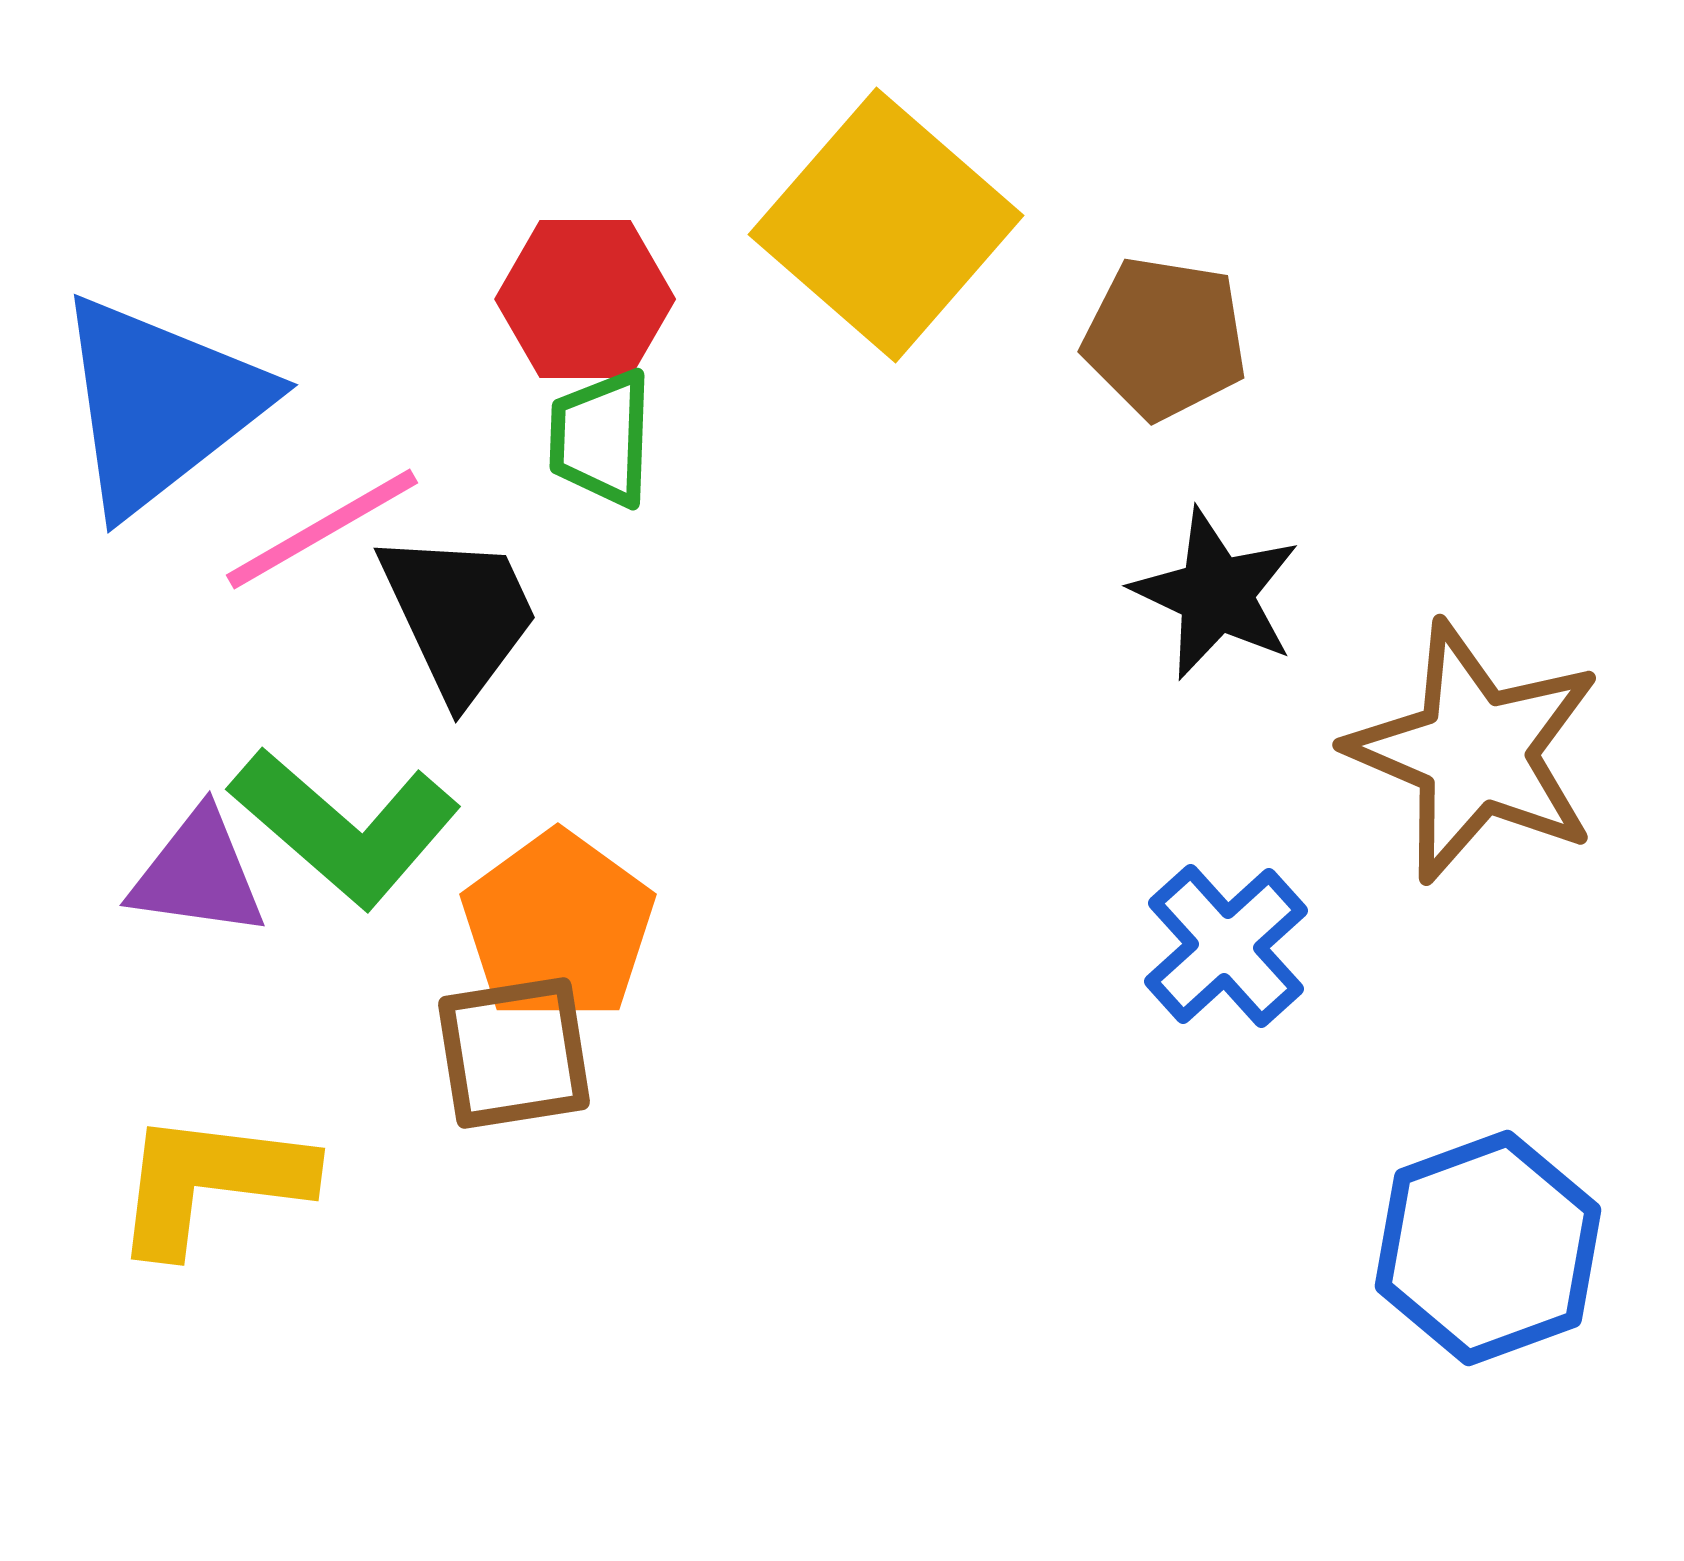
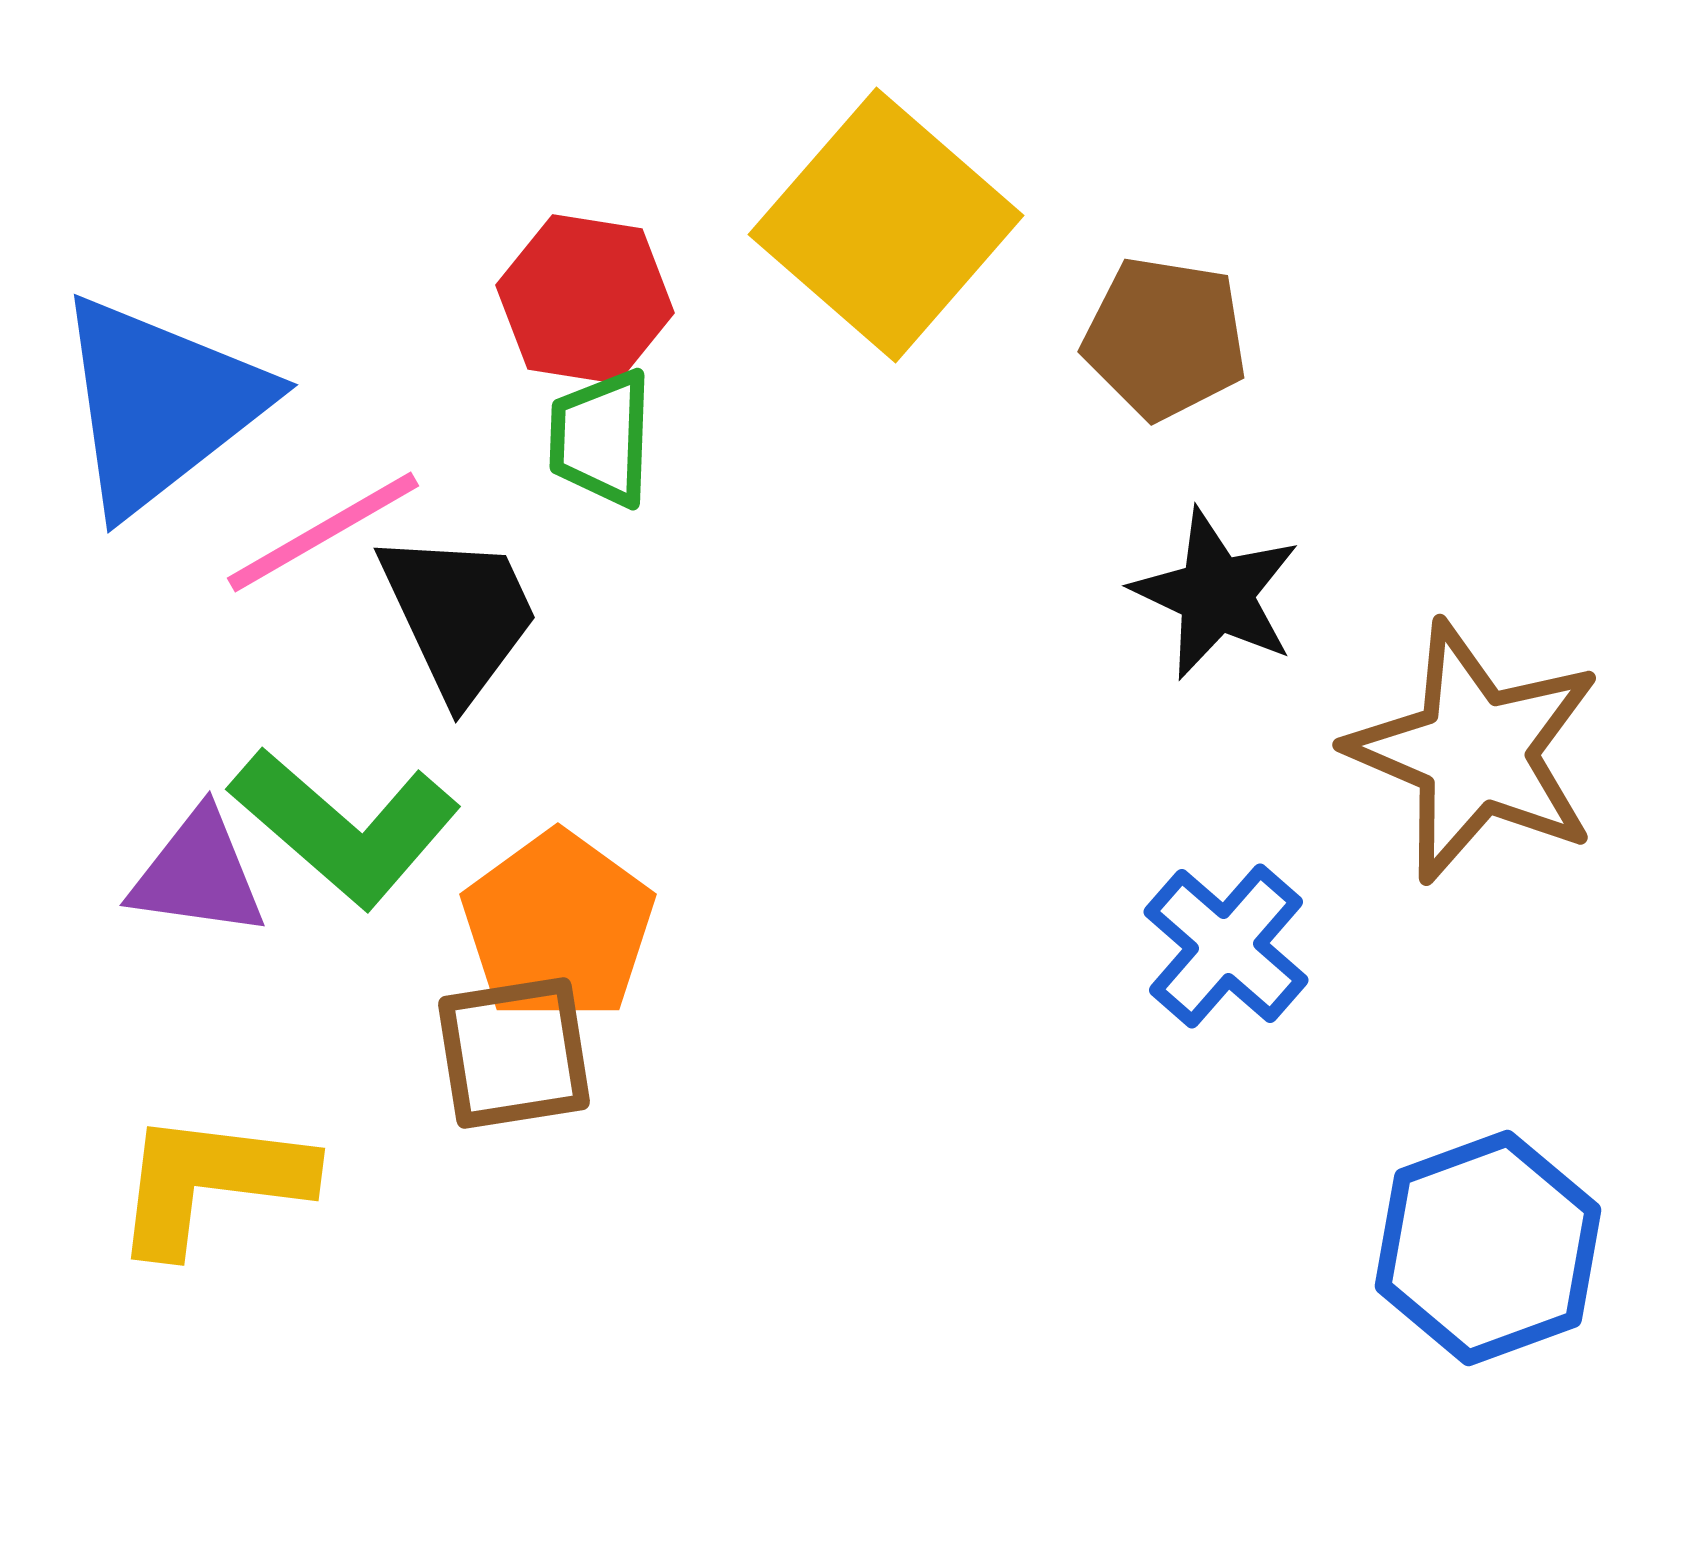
red hexagon: rotated 9 degrees clockwise
pink line: moved 1 px right, 3 px down
blue cross: rotated 7 degrees counterclockwise
